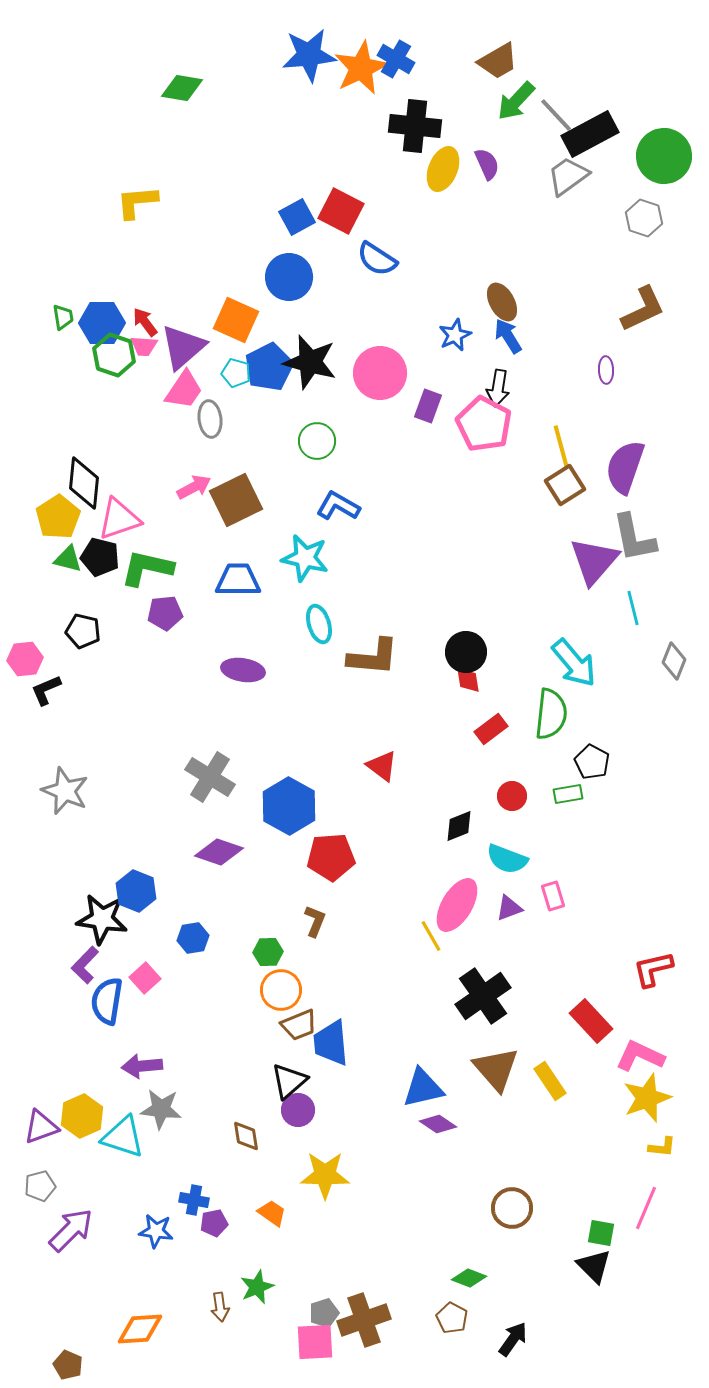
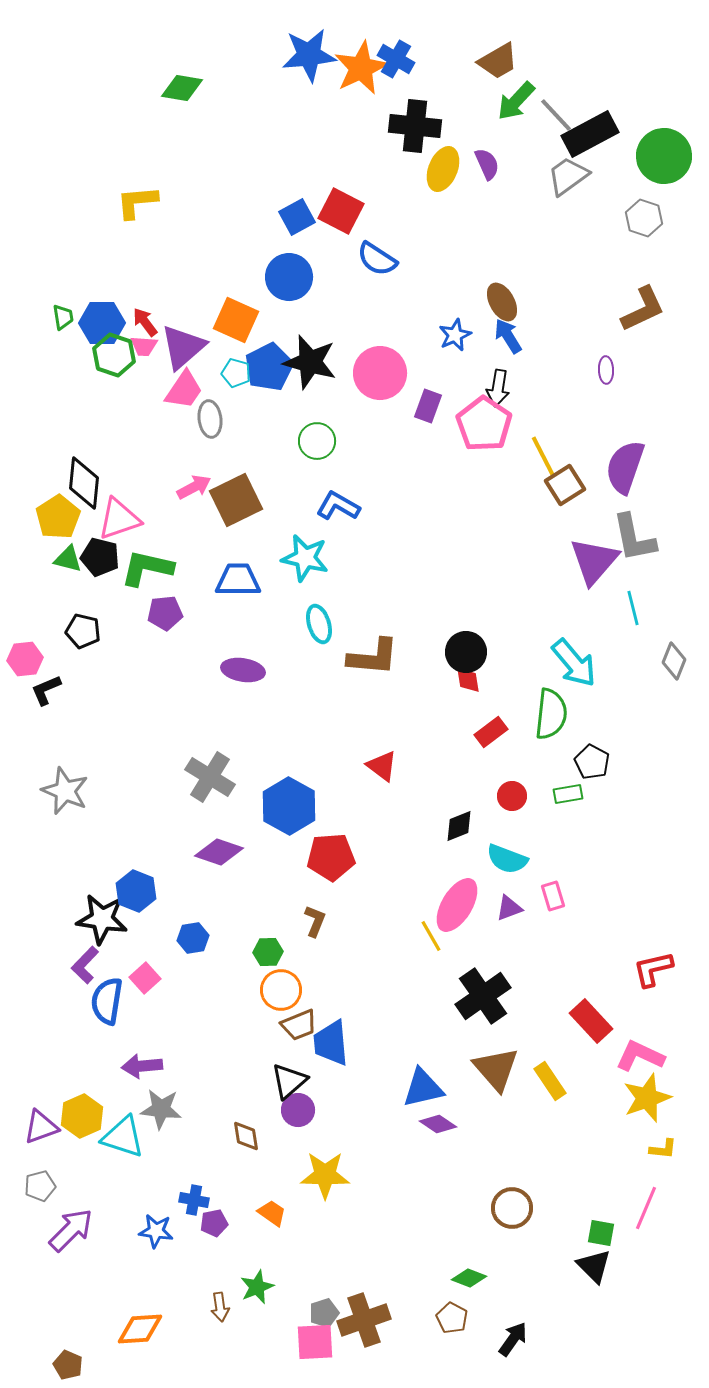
pink pentagon at (484, 424): rotated 6 degrees clockwise
yellow line at (561, 446): moved 18 px left, 10 px down; rotated 12 degrees counterclockwise
red rectangle at (491, 729): moved 3 px down
yellow L-shape at (662, 1147): moved 1 px right, 2 px down
